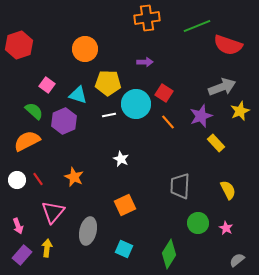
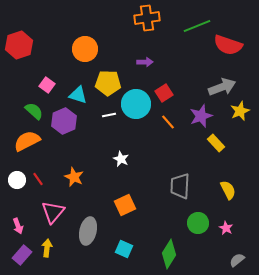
red square: rotated 24 degrees clockwise
